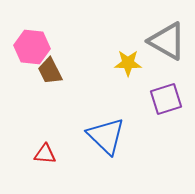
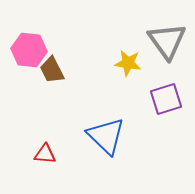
gray triangle: rotated 24 degrees clockwise
pink hexagon: moved 3 px left, 3 px down
yellow star: rotated 8 degrees clockwise
brown trapezoid: moved 2 px right, 1 px up
